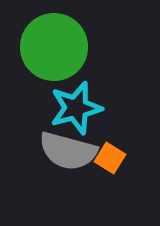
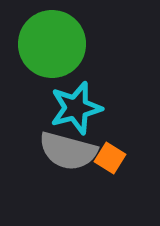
green circle: moved 2 px left, 3 px up
